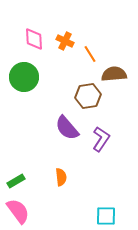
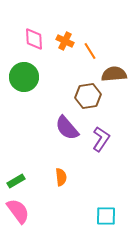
orange line: moved 3 px up
